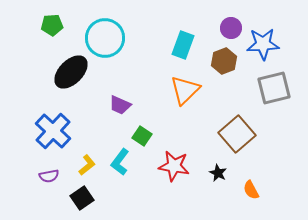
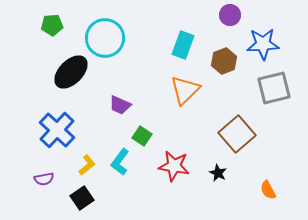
purple circle: moved 1 px left, 13 px up
blue cross: moved 4 px right, 1 px up
purple semicircle: moved 5 px left, 3 px down
orange semicircle: moved 17 px right
